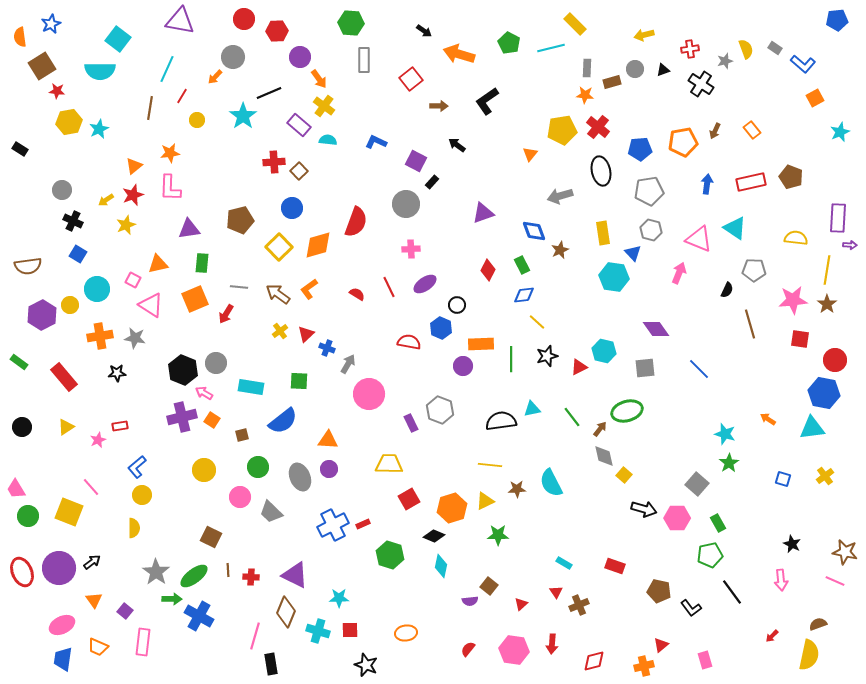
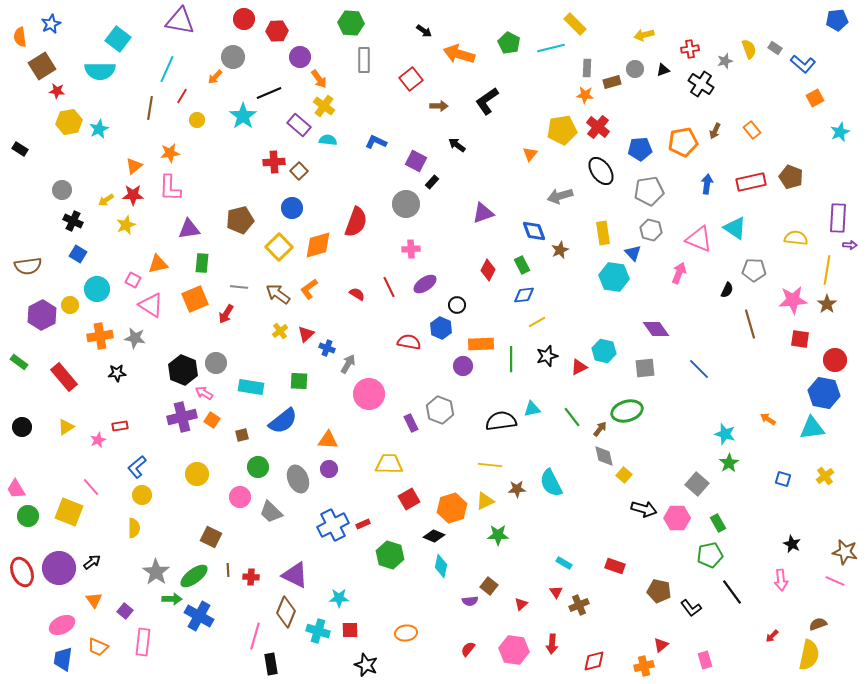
yellow semicircle at (746, 49): moved 3 px right
black ellipse at (601, 171): rotated 24 degrees counterclockwise
red star at (133, 195): rotated 20 degrees clockwise
yellow line at (537, 322): rotated 72 degrees counterclockwise
yellow circle at (204, 470): moved 7 px left, 4 px down
gray ellipse at (300, 477): moved 2 px left, 2 px down
